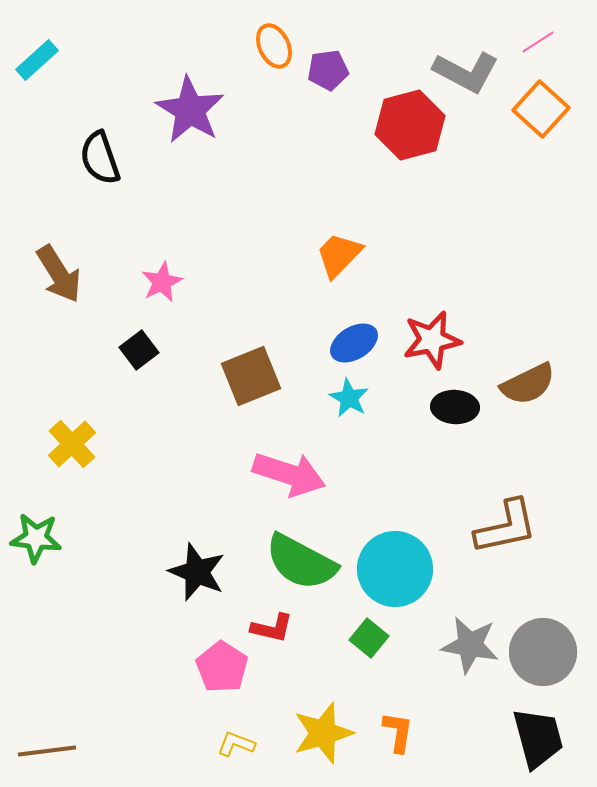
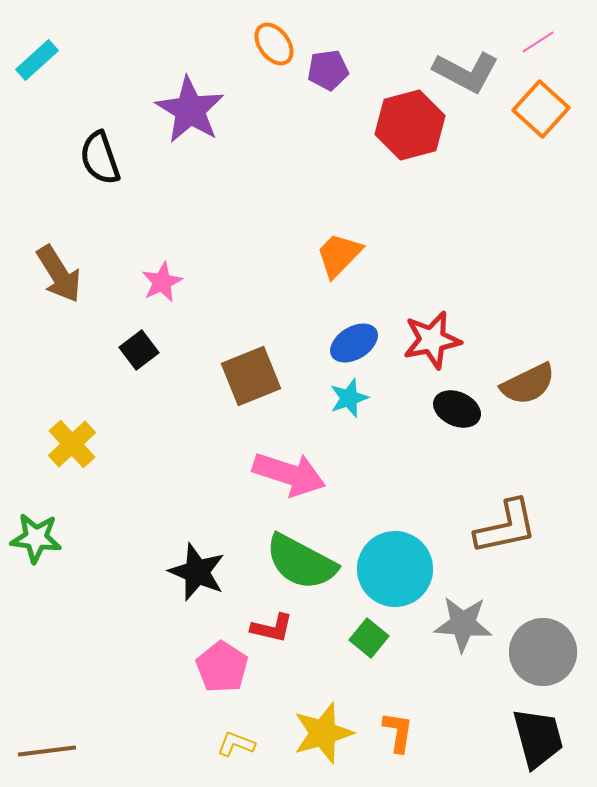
orange ellipse: moved 2 px up; rotated 12 degrees counterclockwise
cyan star: rotated 24 degrees clockwise
black ellipse: moved 2 px right, 2 px down; rotated 21 degrees clockwise
gray star: moved 7 px left, 21 px up; rotated 6 degrees counterclockwise
